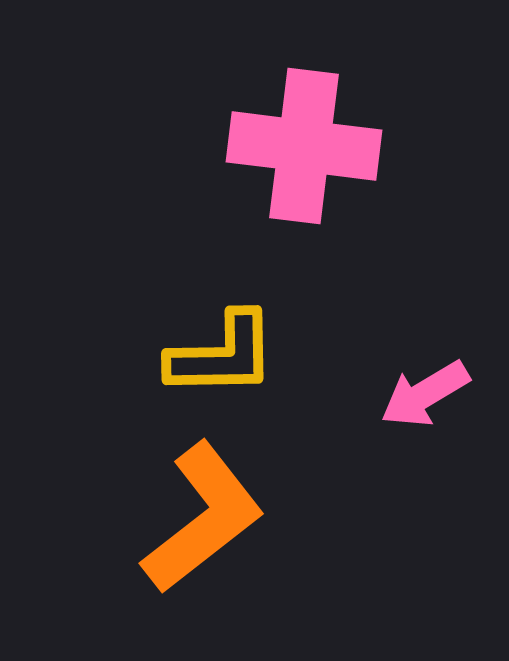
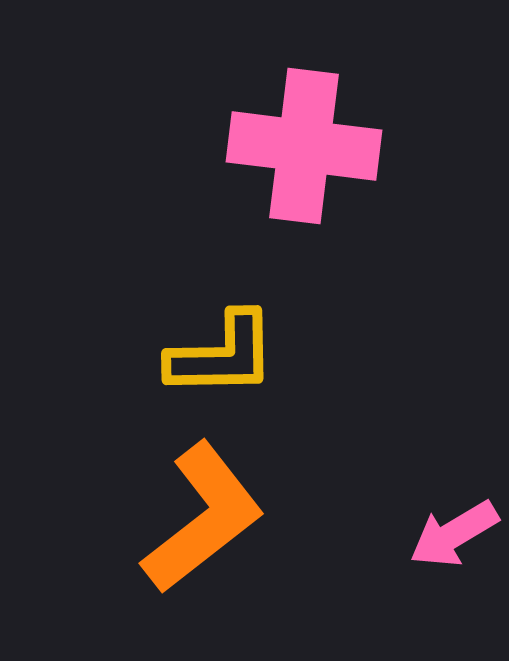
pink arrow: moved 29 px right, 140 px down
